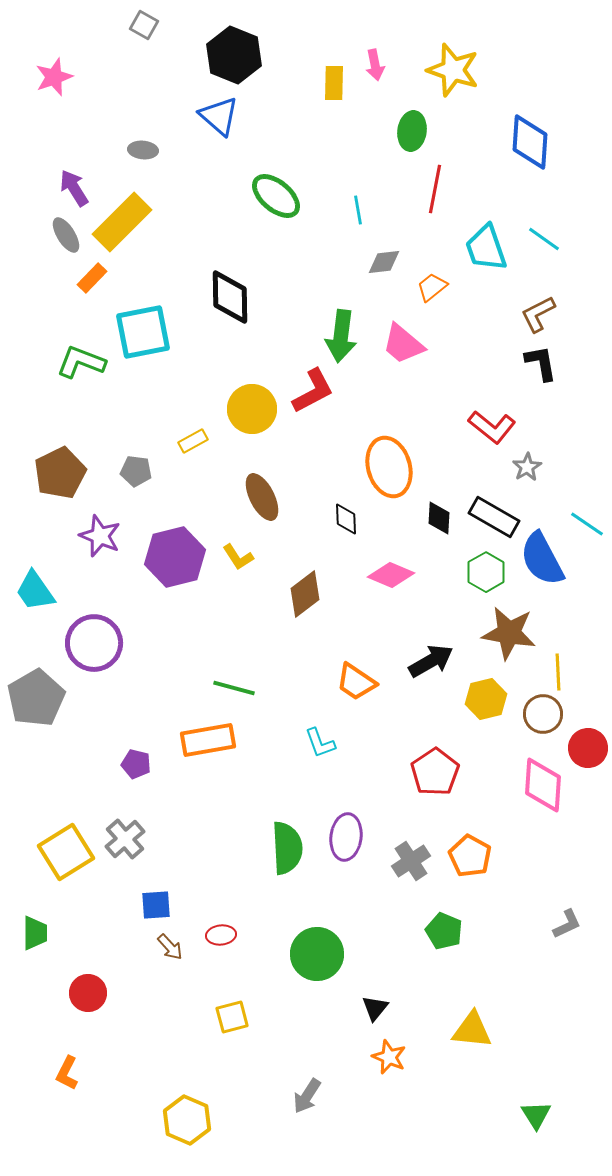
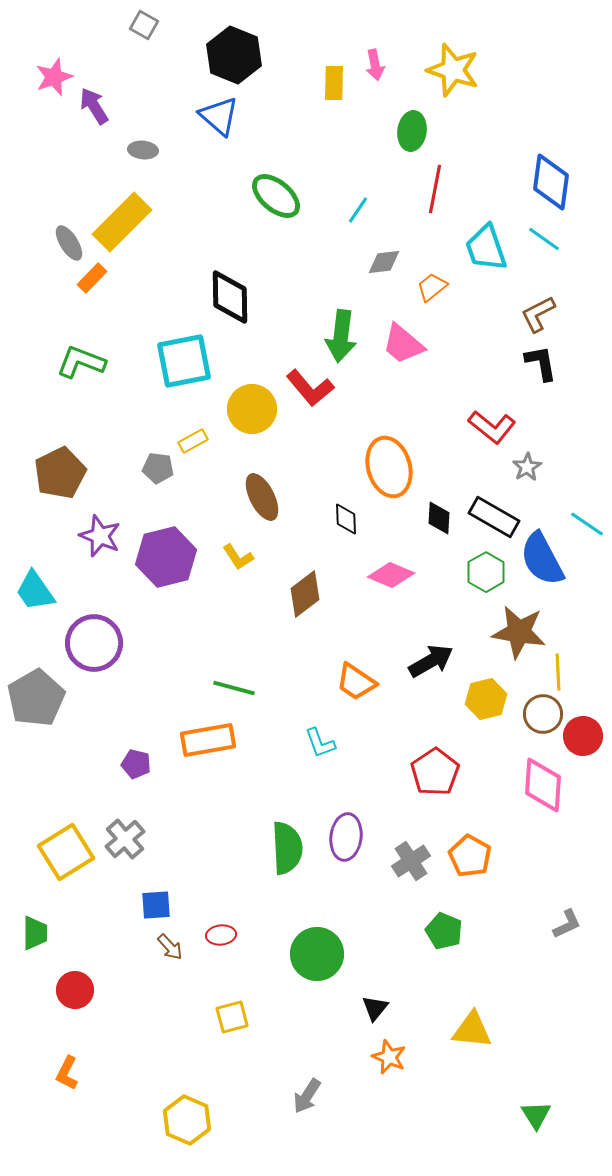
blue diamond at (530, 142): moved 21 px right, 40 px down; rotated 4 degrees clockwise
purple arrow at (74, 188): moved 20 px right, 82 px up
cyan line at (358, 210): rotated 44 degrees clockwise
gray ellipse at (66, 235): moved 3 px right, 8 px down
cyan square at (143, 332): moved 41 px right, 29 px down
red L-shape at (313, 391): moved 3 px left, 3 px up; rotated 78 degrees clockwise
gray pentagon at (136, 471): moved 22 px right, 3 px up
purple hexagon at (175, 557): moved 9 px left
brown star at (509, 633): moved 10 px right, 1 px up
red circle at (588, 748): moved 5 px left, 12 px up
red circle at (88, 993): moved 13 px left, 3 px up
